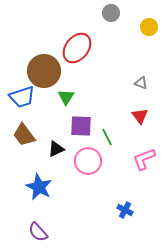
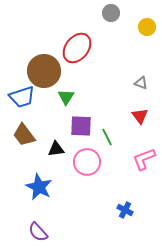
yellow circle: moved 2 px left
black triangle: rotated 18 degrees clockwise
pink circle: moved 1 px left, 1 px down
